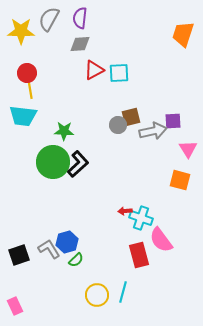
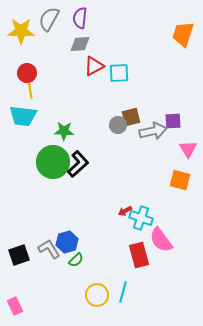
red triangle: moved 4 px up
red arrow: rotated 24 degrees counterclockwise
